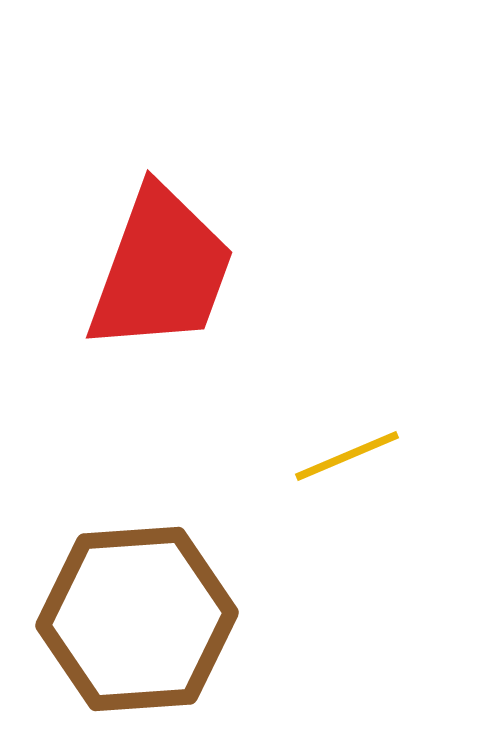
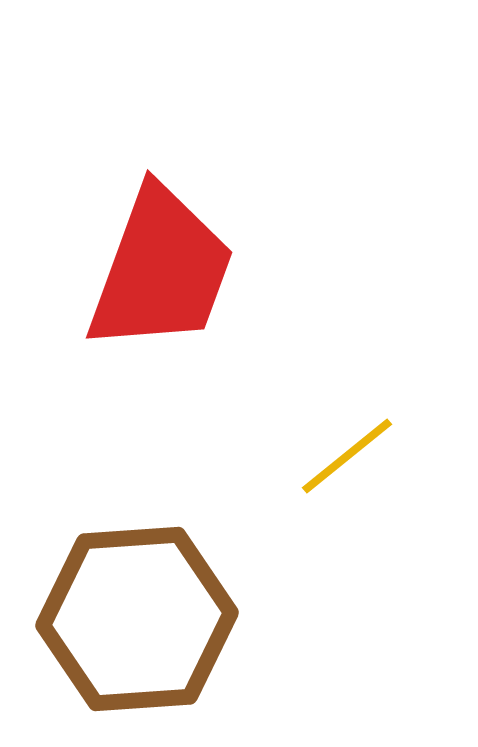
yellow line: rotated 16 degrees counterclockwise
